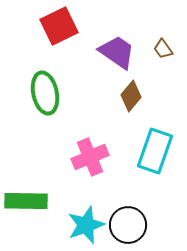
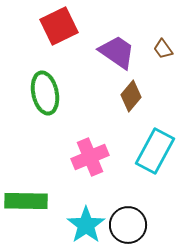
cyan rectangle: rotated 9 degrees clockwise
cyan star: rotated 15 degrees counterclockwise
